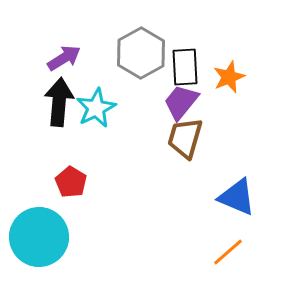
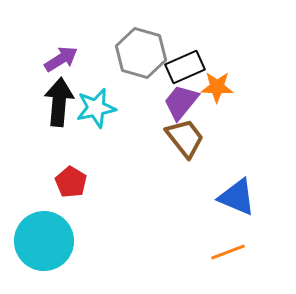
gray hexagon: rotated 15 degrees counterclockwise
purple arrow: moved 3 px left, 1 px down
black rectangle: rotated 69 degrees clockwise
orange star: moved 12 px left, 10 px down; rotated 24 degrees clockwise
cyan star: rotated 15 degrees clockwise
brown trapezoid: rotated 126 degrees clockwise
cyan circle: moved 5 px right, 4 px down
orange line: rotated 20 degrees clockwise
